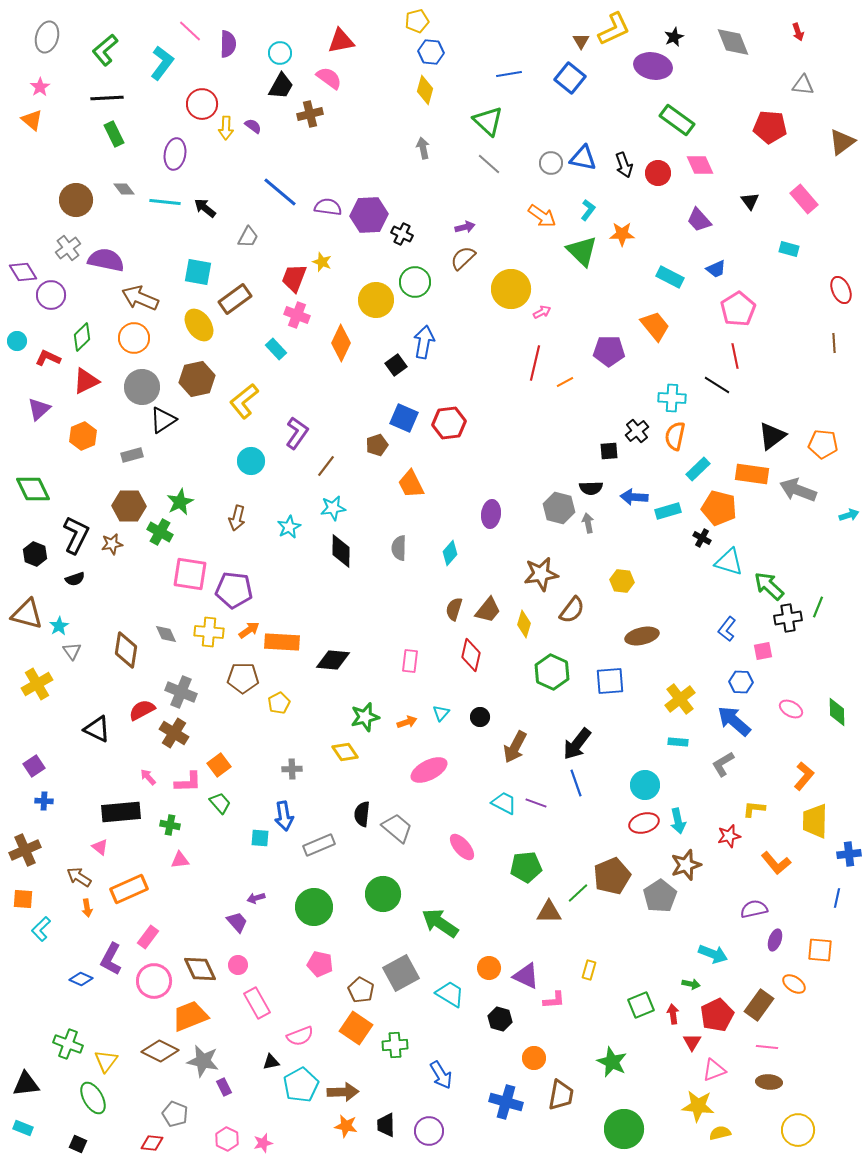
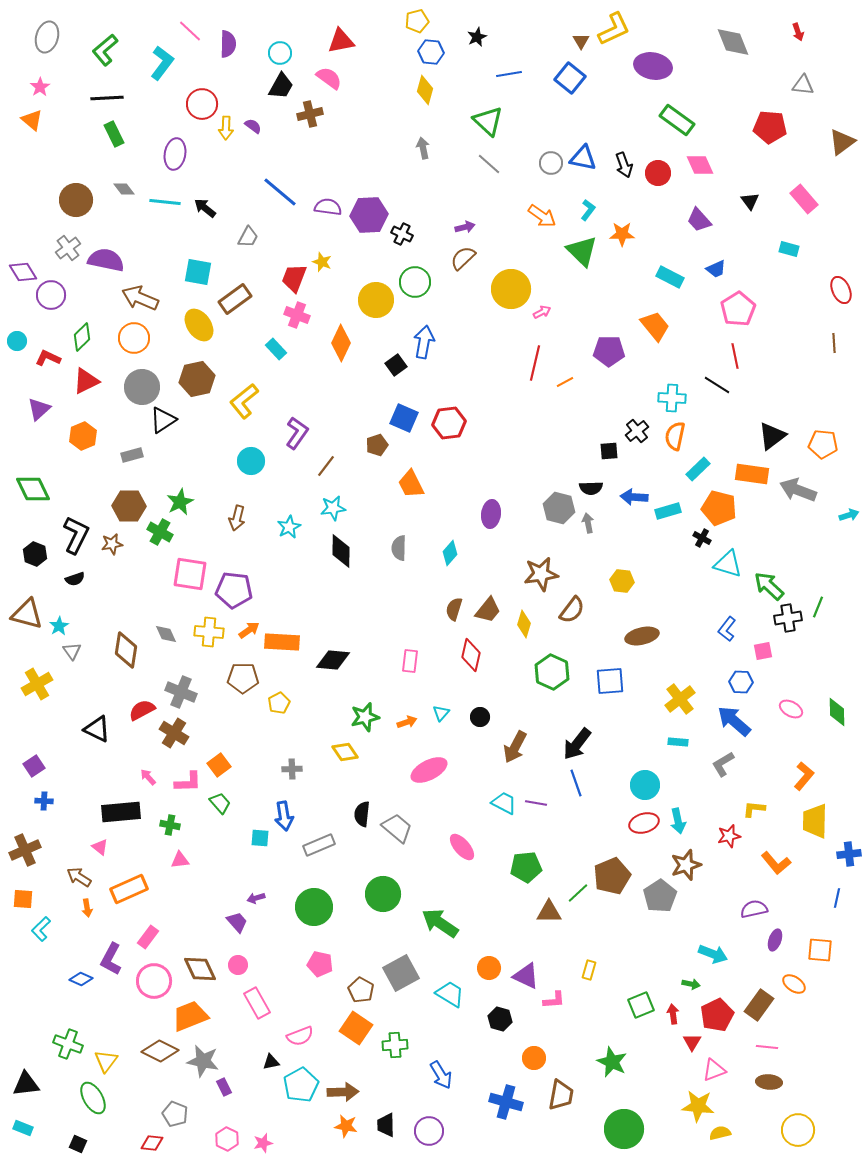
black star at (674, 37): moved 197 px left
cyan triangle at (729, 562): moved 1 px left, 2 px down
purple line at (536, 803): rotated 10 degrees counterclockwise
